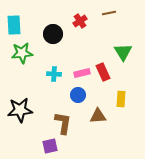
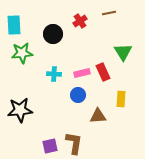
brown L-shape: moved 11 px right, 20 px down
